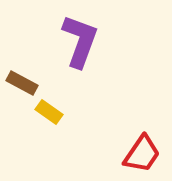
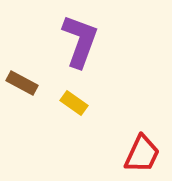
yellow rectangle: moved 25 px right, 9 px up
red trapezoid: rotated 9 degrees counterclockwise
